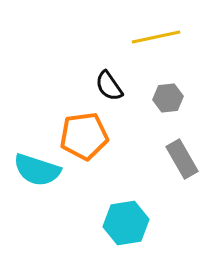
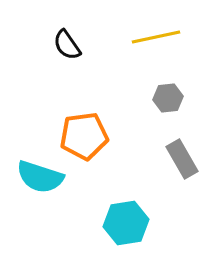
black semicircle: moved 42 px left, 41 px up
cyan semicircle: moved 3 px right, 7 px down
